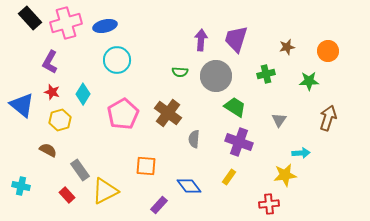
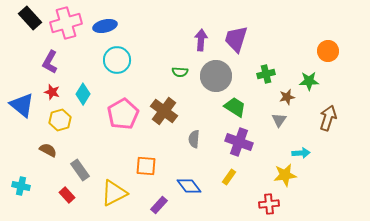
brown star: moved 50 px down
brown cross: moved 4 px left, 2 px up
yellow triangle: moved 9 px right, 2 px down
